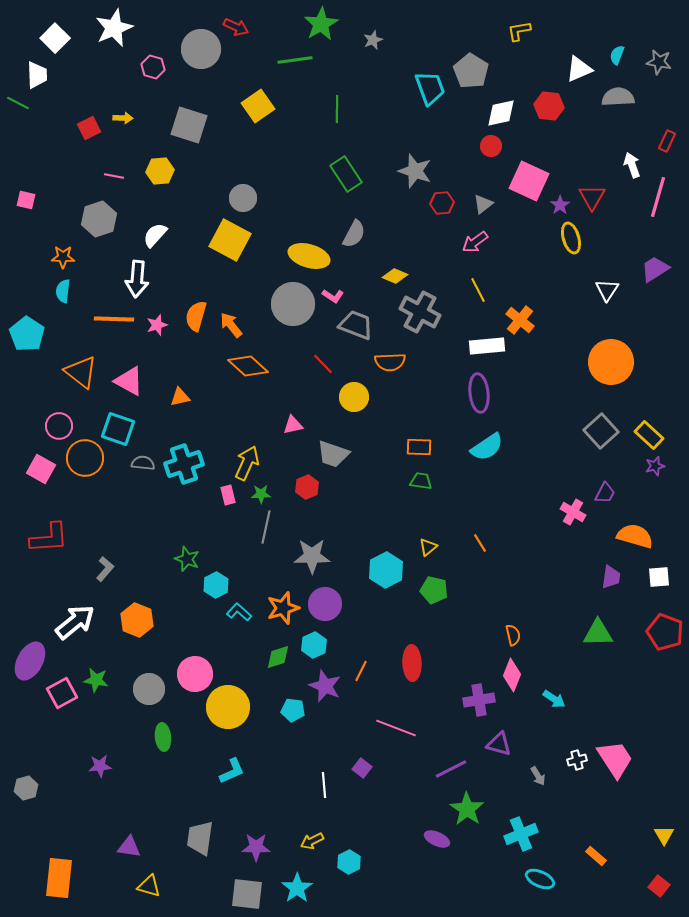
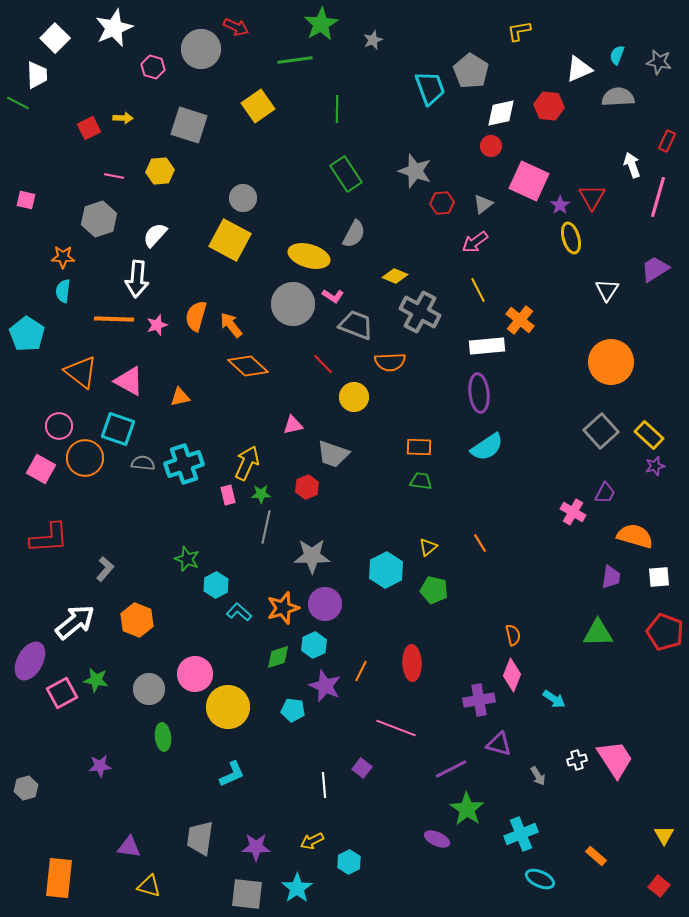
cyan L-shape at (232, 771): moved 3 px down
